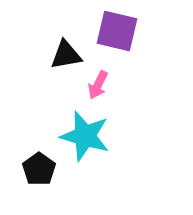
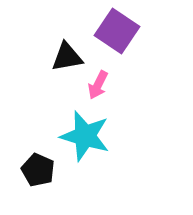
purple square: rotated 21 degrees clockwise
black triangle: moved 1 px right, 2 px down
black pentagon: moved 1 px left, 1 px down; rotated 12 degrees counterclockwise
